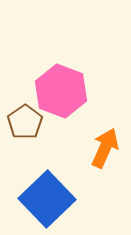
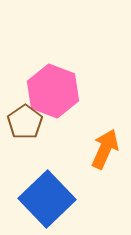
pink hexagon: moved 8 px left
orange arrow: moved 1 px down
